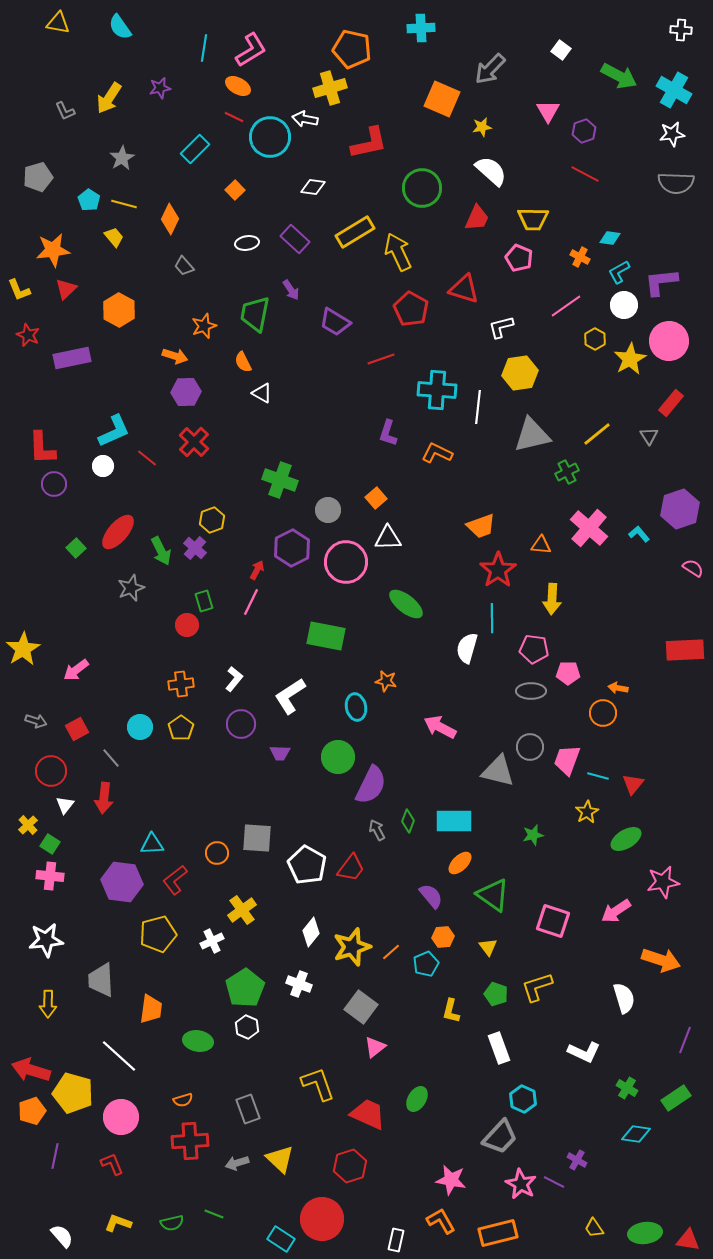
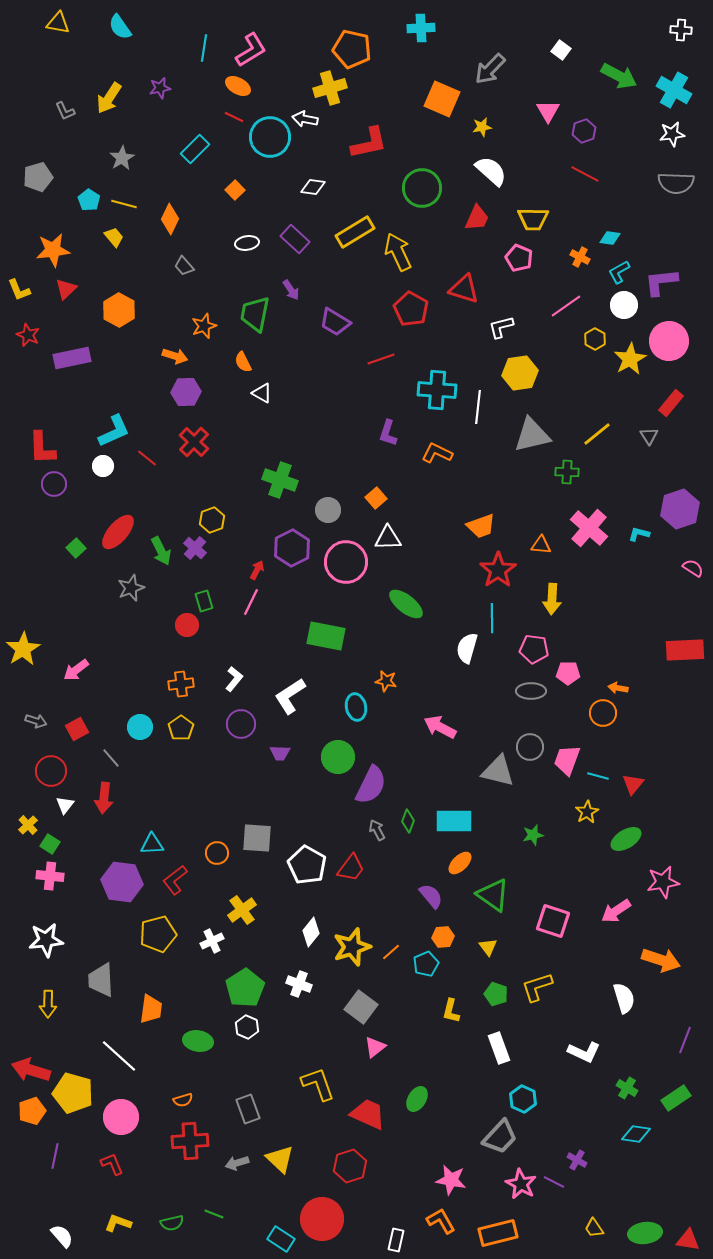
green cross at (567, 472): rotated 30 degrees clockwise
cyan L-shape at (639, 534): rotated 35 degrees counterclockwise
